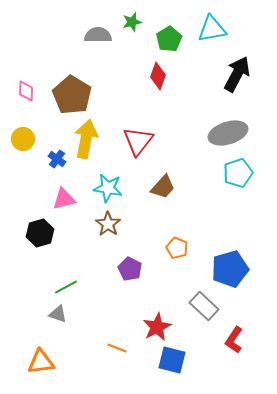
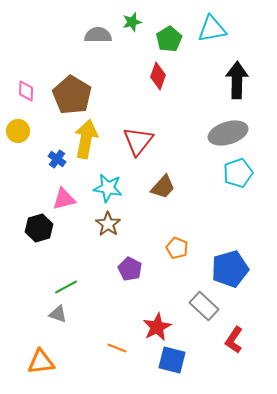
black arrow: moved 6 px down; rotated 27 degrees counterclockwise
yellow circle: moved 5 px left, 8 px up
black hexagon: moved 1 px left, 5 px up
